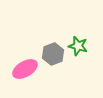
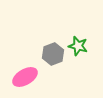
pink ellipse: moved 8 px down
